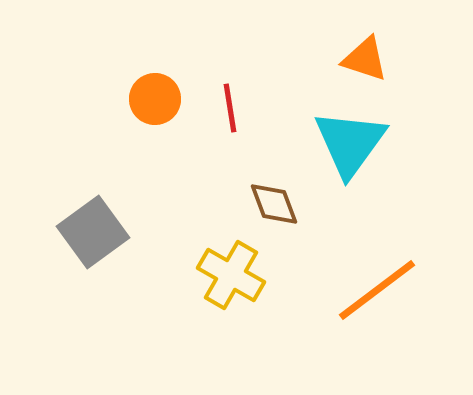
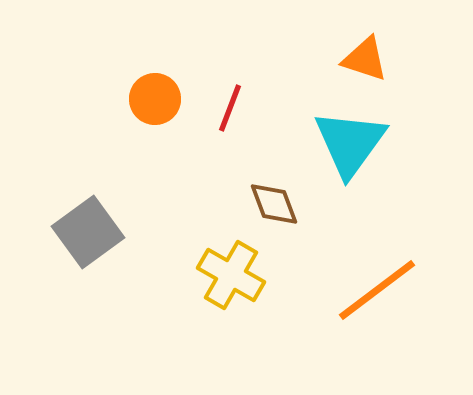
red line: rotated 30 degrees clockwise
gray square: moved 5 px left
